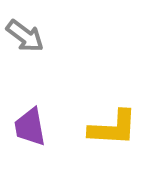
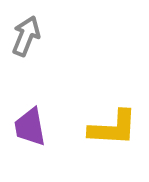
gray arrow: moved 1 px right; rotated 105 degrees counterclockwise
